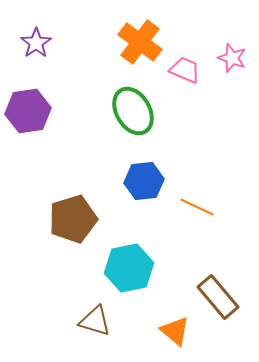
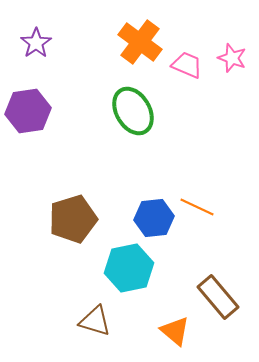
pink trapezoid: moved 2 px right, 5 px up
blue hexagon: moved 10 px right, 37 px down
